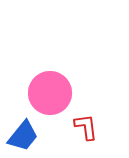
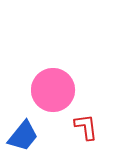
pink circle: moved 3 px right, 3 px up
